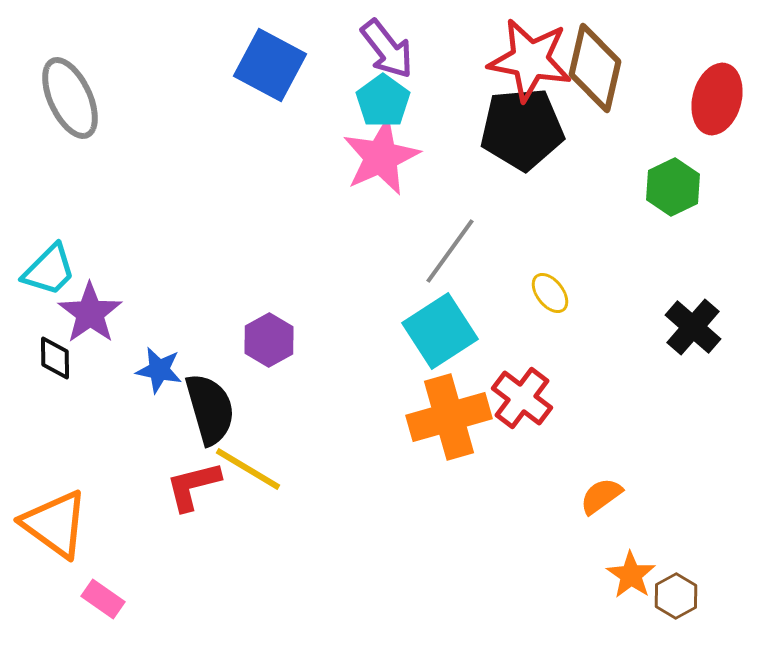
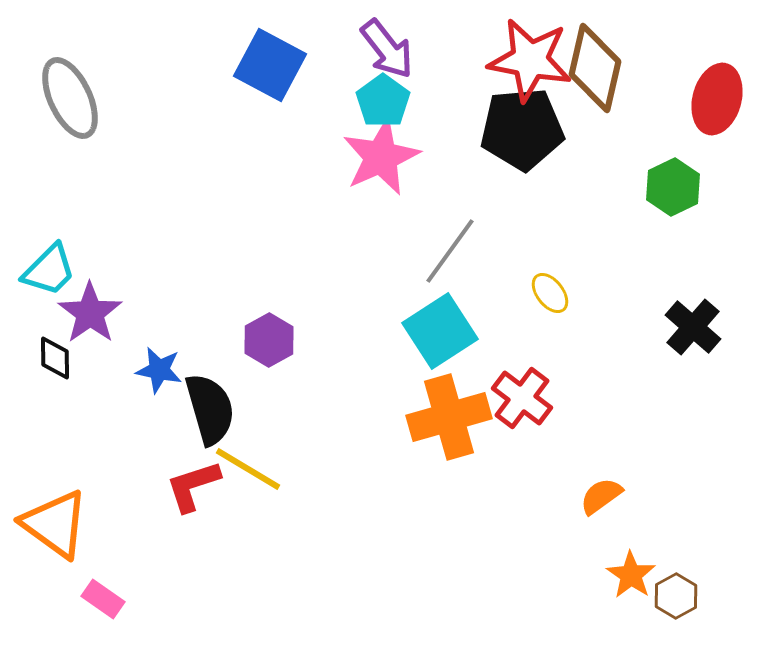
red L-shape: rotated 4 degrees counterclockwise
